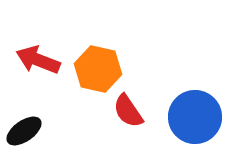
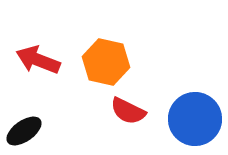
orange hexagon: moved 8 px right, 7 px up
red semicircle: rotated 30 degrees counterclockwise
blue circle: moved 2 px down
